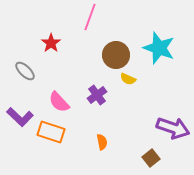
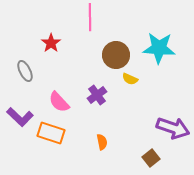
pink line: rotated 20 degrees counterclockwise
cyan star: rotated 16 degrees counterclockwise
gray ellipse: rotated 20 degrees clockwise
yellow semicircle: moved 2 px right
orange rectangle: moved 1 px down
